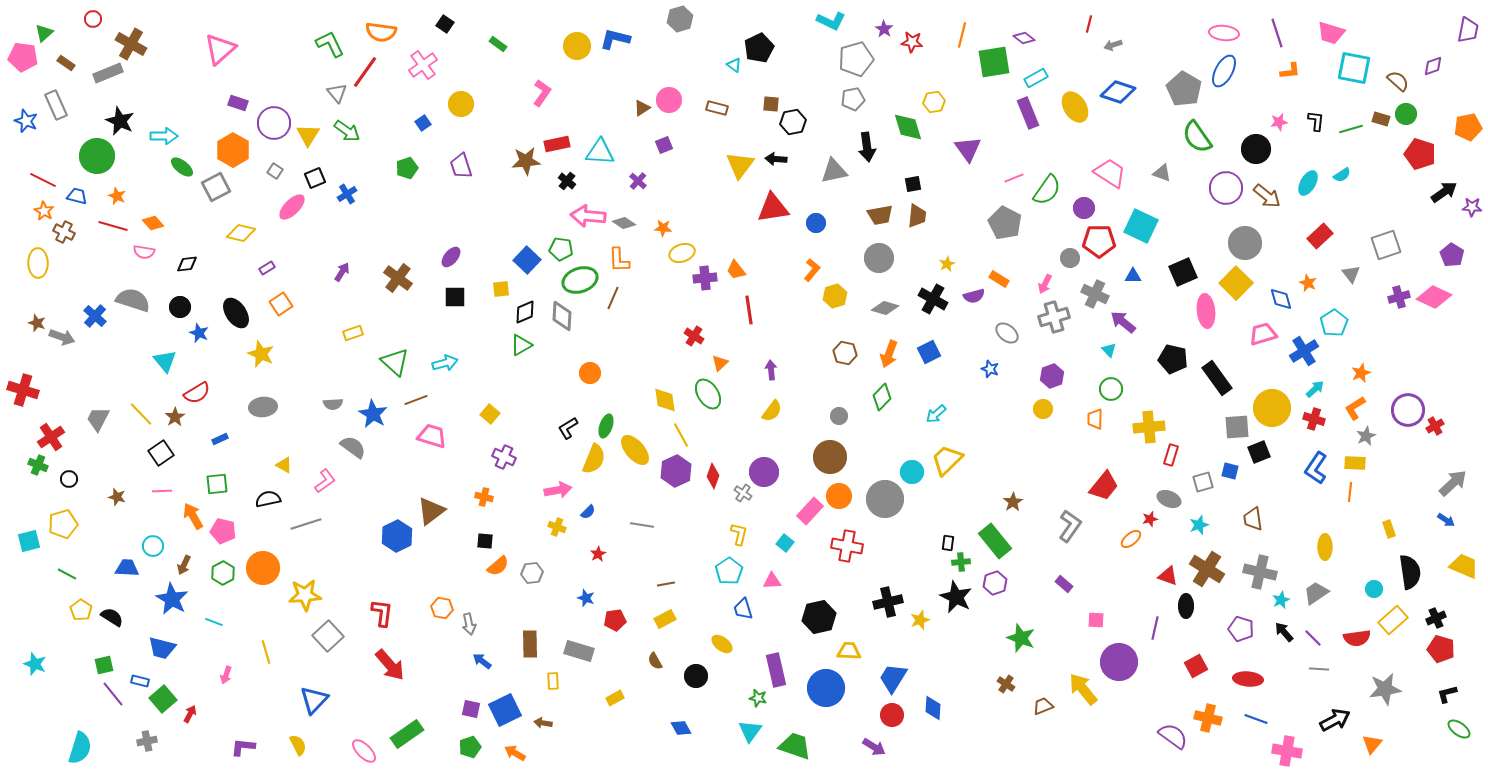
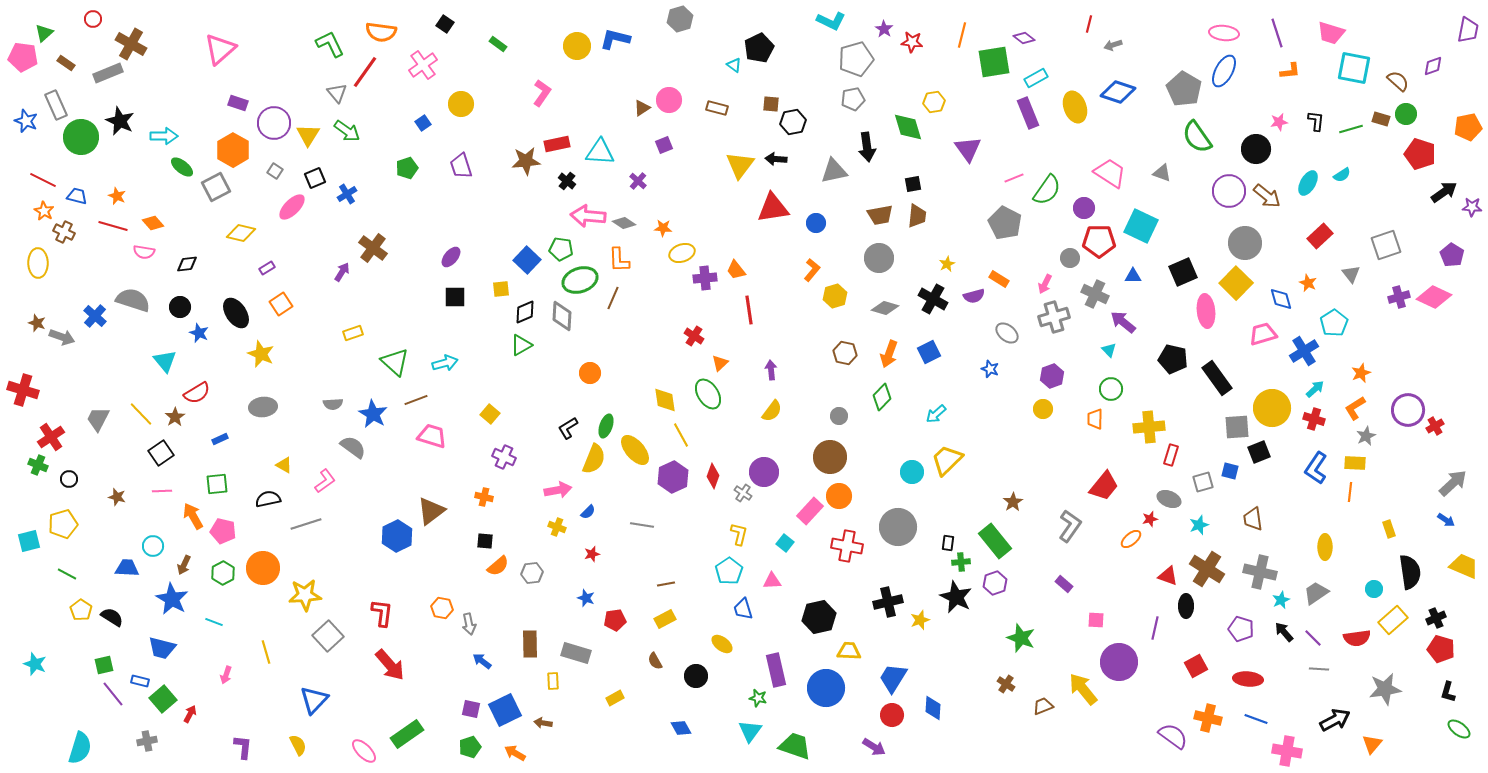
yellow ellipse at (1075, 107): rotated 12 degrees clockwise
green circle at (97, 156): moved 16 px left, 19 px up
purple circle at (1226, 188): moved 3 px right, 3 px down
brown cross at (398, 278): moved 25 px left, 30 px up
purple hexagon at (676, 471): moved 3 px left, 6 px down
gray circle at (885, 499): moved 13 px right, 28 px down
red star at (598, 554): moved 6 px left; rotated 14 degrees clockwise
gray rectangle at (579, 651): moved 3 px left, 2 px down
black L-shape at (1447, 694): moved 1 px right, 2 px up; rotated 60 degrees counterclockwise
purple L-shape at (243, 747): rotated 90 degrees clockwise
